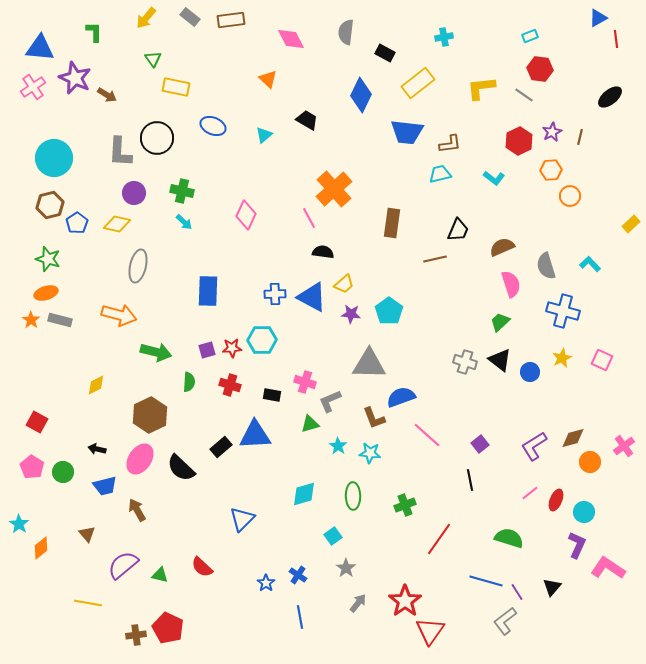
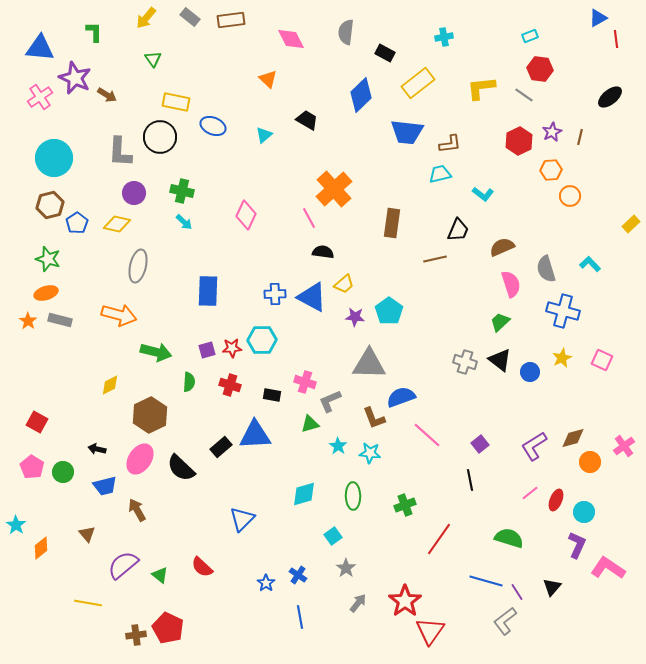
pink cross at (33, 87): moved 7 px right, 10 px down
yellow rectangle at (176, 87): moved 15 px down
blue diamond at (361, 95): rotated 20 degrees clockwise
black circle at (157, 138): moved 3 px right, 1 px up
cyan L-shape at (494, 178): moved 11 px left, 16 px down
gray semicircle at (546, 266): moved 3 px down
purple star at (351, 314): moved 4 px right, 3 px down
orange star at (31, 320): moved 3 px left, 1 px down
yellow diamond at (96, 385): moved 14 px right
cyan star at (19, 524): moved 3 px left, 1 px down
green triangle at (160, 575): rotated 24 degrees clockwise
